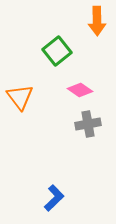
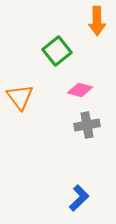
pink diamond: rotated 20 degrees counterclockwise
gray cross: moved 1 px left, 1 px down
blue L-shape: moved 25 px right
